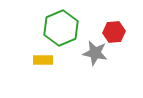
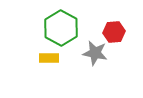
green hexagon: rotated 8 degrees counterclockwise
yellow rectangle: moved 6 px right, 2 px up
